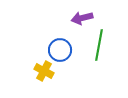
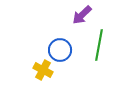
purple arrow: moved 3 px up; rotated 30 degrees counterclockwise
yellow cross: moved 1 px left, 1 px up
